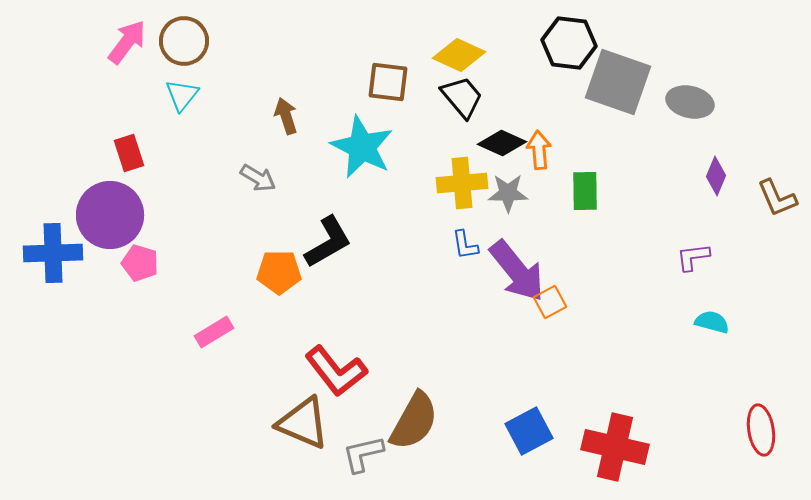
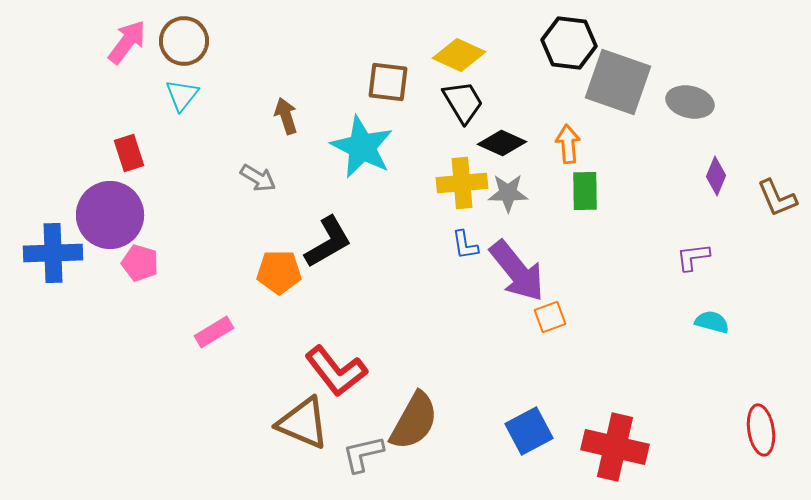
black trapezoid: moved 1 px right, 5 px down; rotated 9 degrees clockwise
orange arrow: moved 29 px right, 6 px up
orange square: moved 15 px down; rotated 8 degrees clockwise
